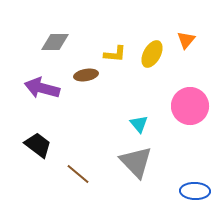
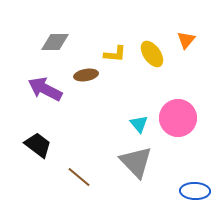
yellow ellipse: rotated 64 degrees counterclockwise
purple arrow: moved 3 px right, 1 px down; rotated 12 degrees clockwise
pink circle: moved 12 px left, 12 px down
brown line: moved 1 px right, 3 px down
